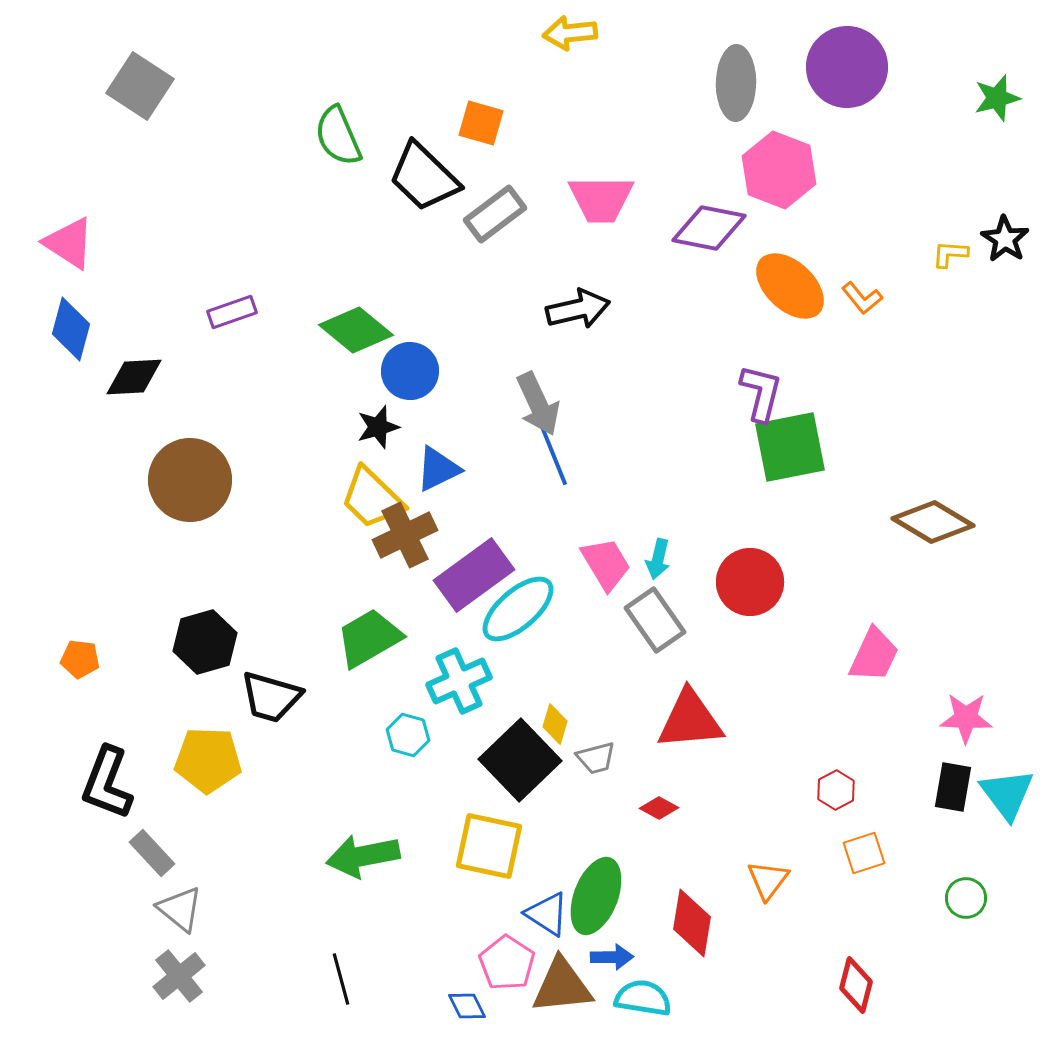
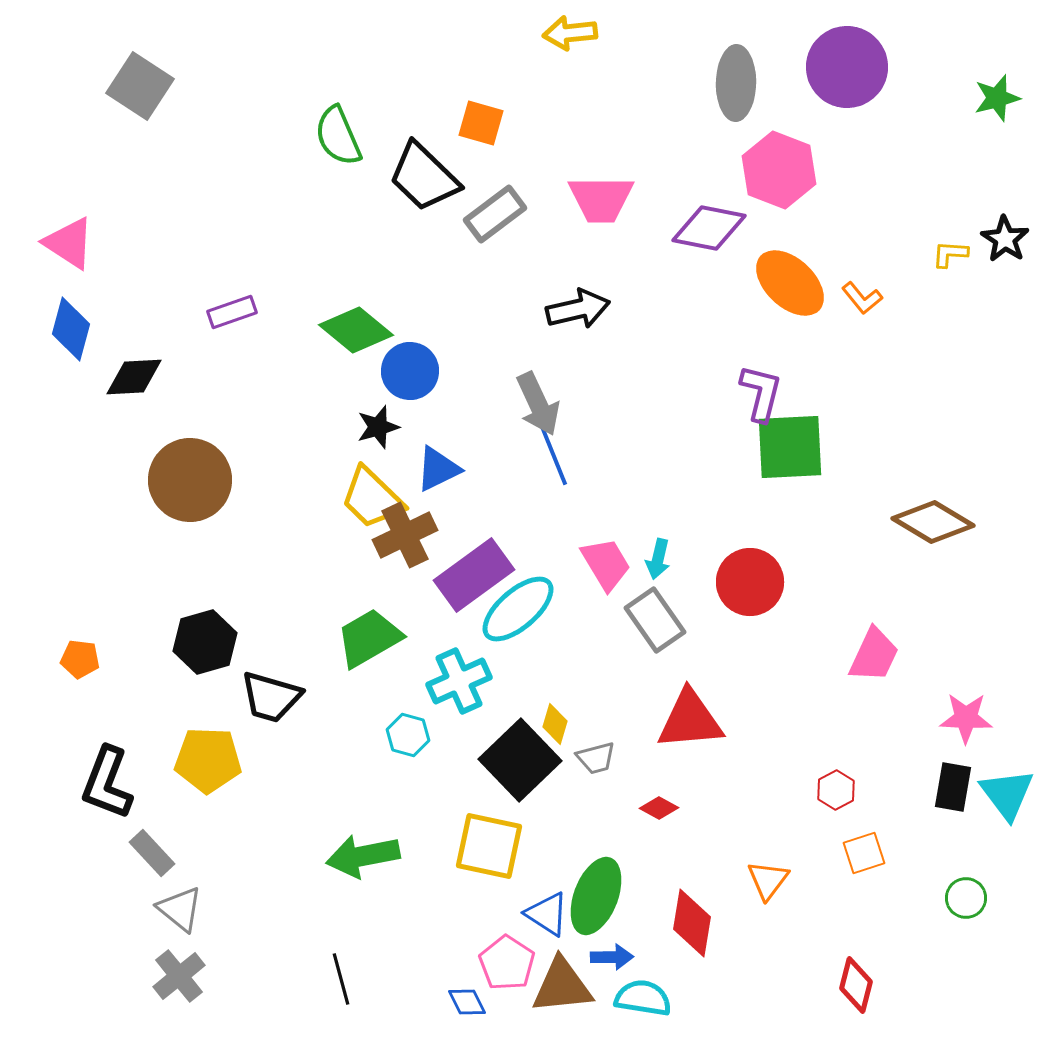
orange ellipse at (790, 286): moved 3 px up
green square at (790, 447): rotated 8 degrees clockwise
blue diamond at (467, 1006): moved 4 px up
